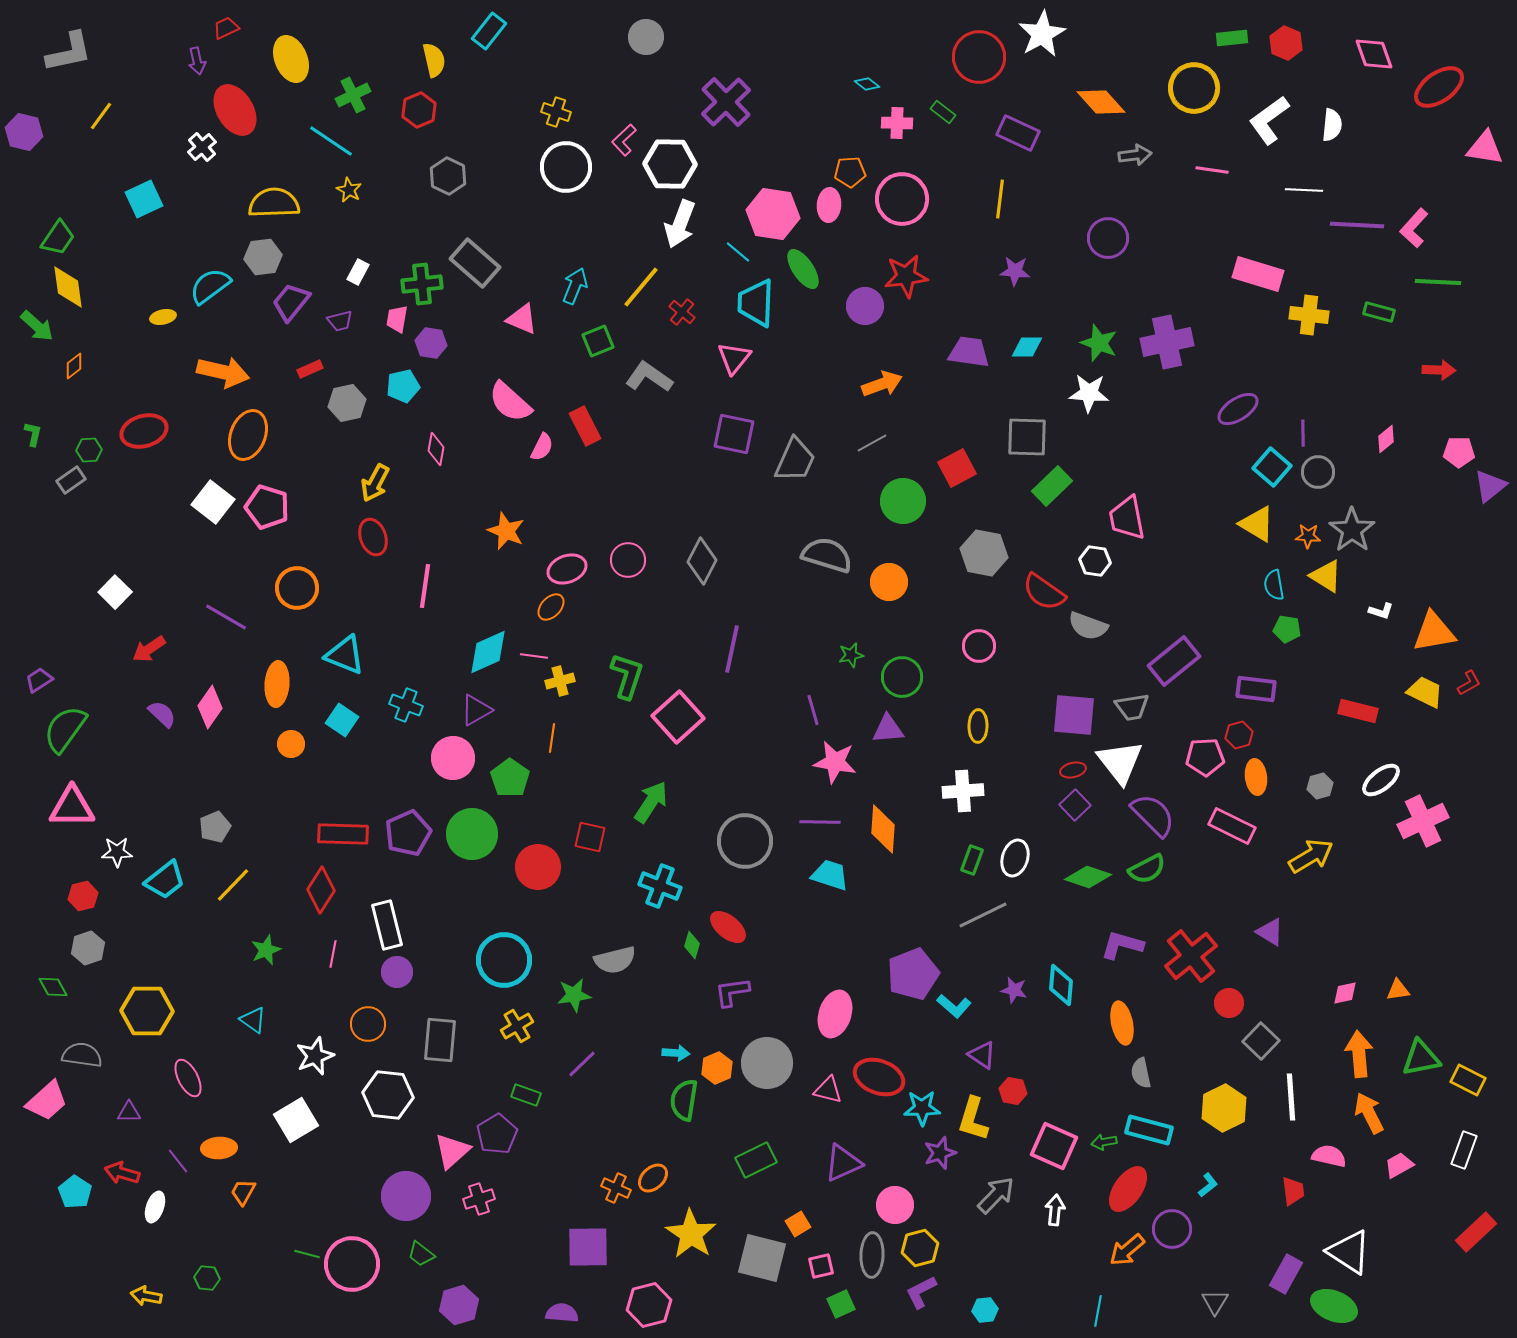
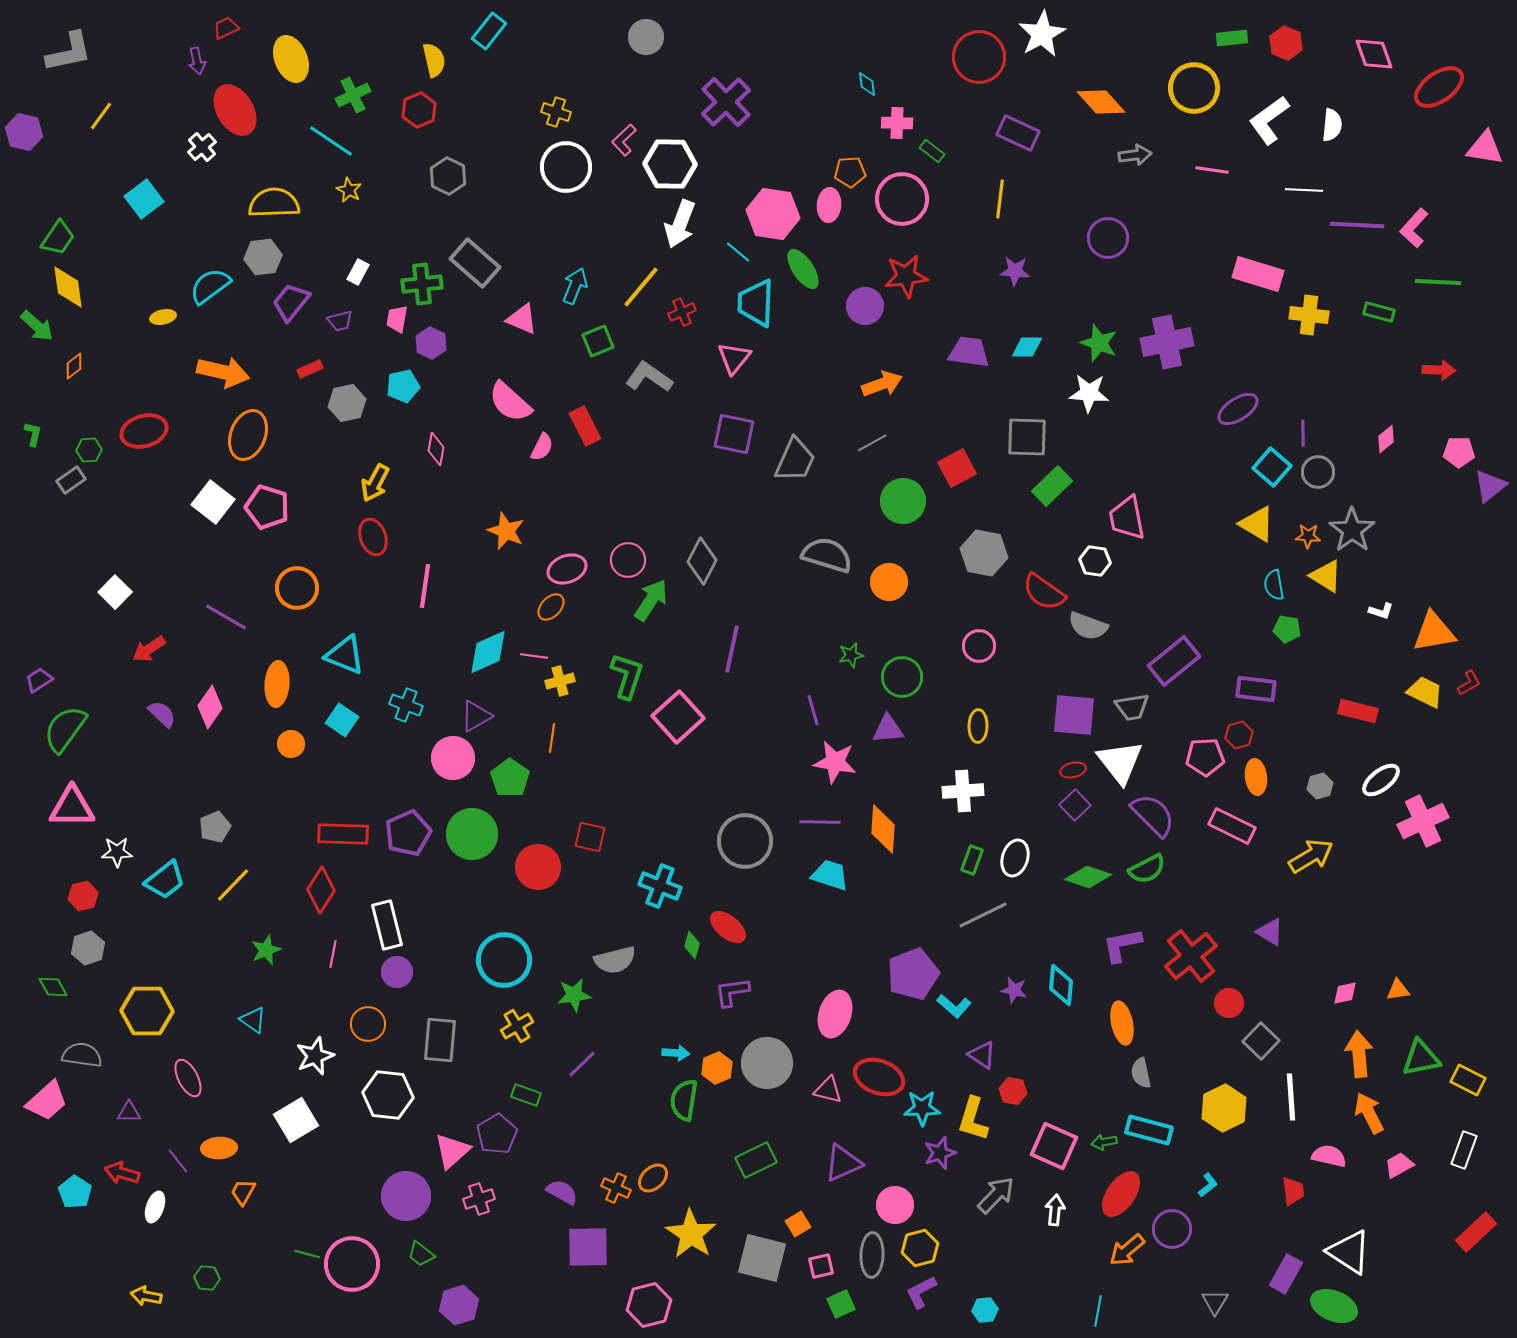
cyan diamond at (867, 84): rotated 45 degrees clockwise
green rectangle at (943, 112): moved 11 px left, 39 px down
cyan square at (144, 199): rotated 12 degrees counterclockwise
red cross at (682, 312): rotated 28 degrees clockwise
purple hexagon at (431, 343): rotated 16 degrees clockwise
purple triangle at (476, 710): moved 6 px down
green arrow at (651, 802): moved 202 px up
purple L-shape at (1122, 945): rotated 27 degrees counterclockwise
red ellipse at (1128, 1189): moved 7 px left, 5 px down
purple semicircle at (562, 1313): moved 121 px up; rotated 24 degrees clockwise
